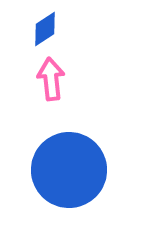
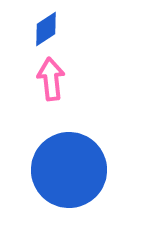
blue diamond: moved 1 px right
